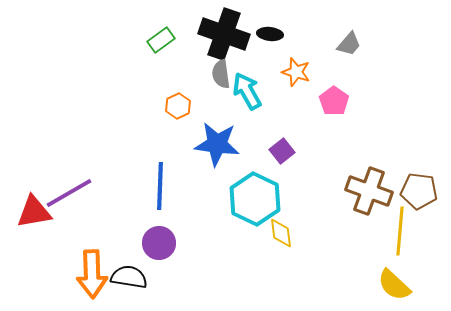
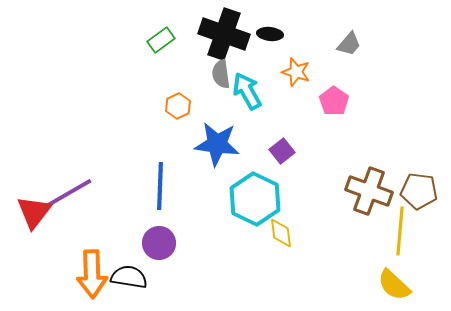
red triangle: rotated 42 degrees counterclockwise
